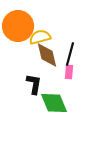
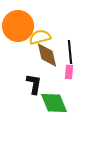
black line: moved 2 px up; rotated 20 degrees counterclockwise
